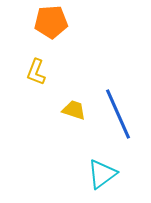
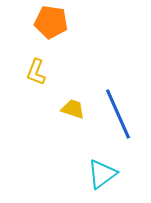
orange pentagon: rotated 12 degrees clockwise
yellow trapezoid: moved 1 px left, 1 px up
